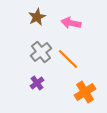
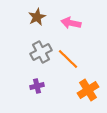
gray cross: rotated 10 degrees clockwise
purple cross: moved 3 px down; rotated 24 degrees clockwise
orange cross: moved 3 px right, 2 px up
